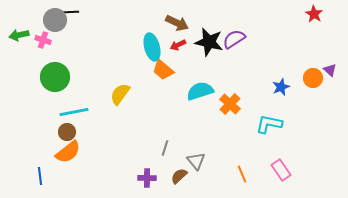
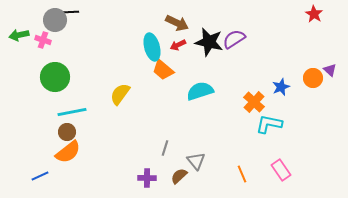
orange cross: moved 24 px right, 2 px up
cyan line: moved 2 px left
blue line: rotated 72 degrees clockwise
